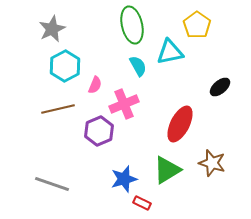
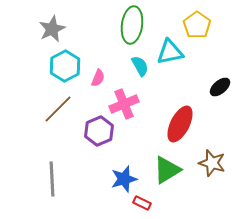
green ellipse: rotated 21 degrees clockwise
cyan semicircle: moved 2 px right
pink semicircle: moved 3 px right, 7 px up
brown line: rotated 32 degrees counterclockwise
gray line: moved 5 px up; rotated 68 degrees clockwise
